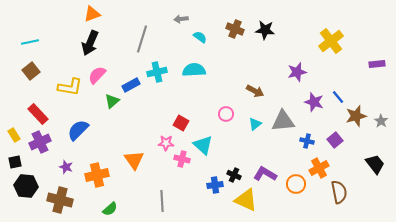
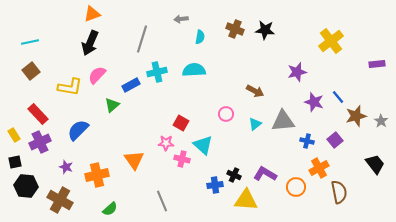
cyan semicircle at (200, 37): rotated 64 degrees clockwise
green triangle at (112, 101): moved 4 px down
orange circle at (296, 184): moved 3 px down
brown cross at (60, 200): rotated 15 degrees clockwise
yellow triangle at (246, 200): rotated 20 degrees counterclockwise
gray line at (162, 201): rotated 20 degrees counterclockwise
